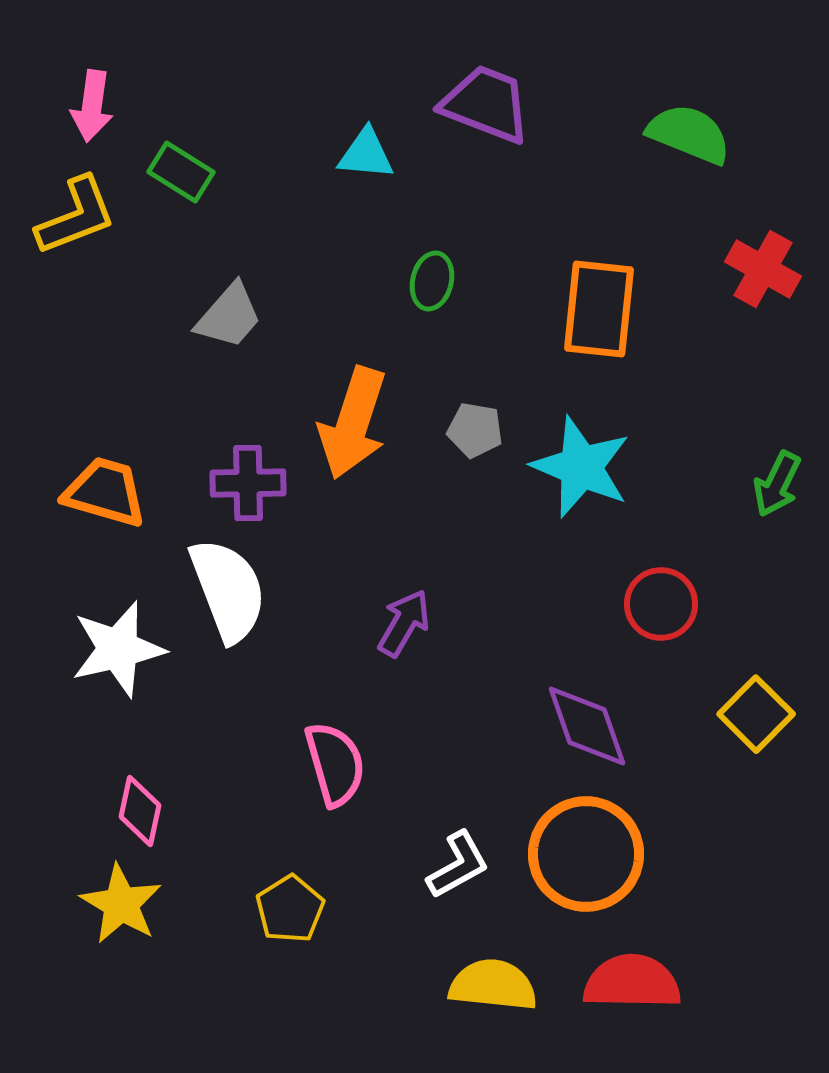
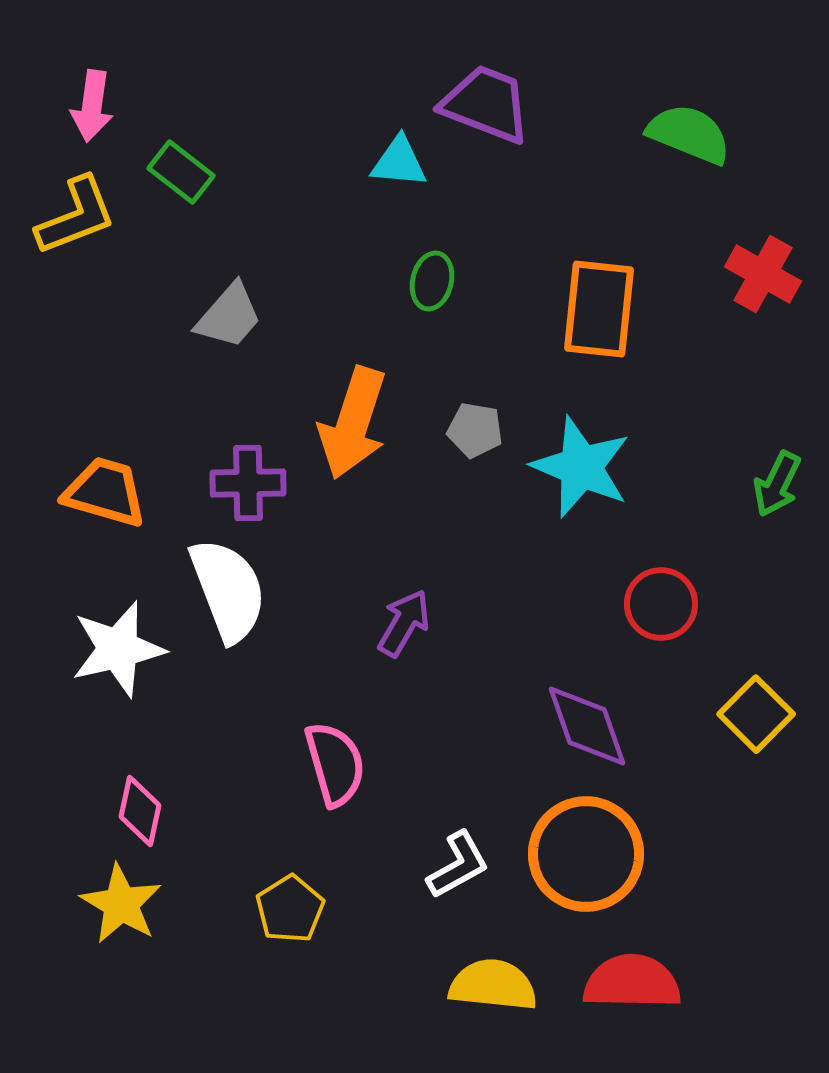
cyan triangle: moved 33 px right, 8 px down
green rectangle: rotated 6 degrees clockwise
red cross: moved 5 px down
